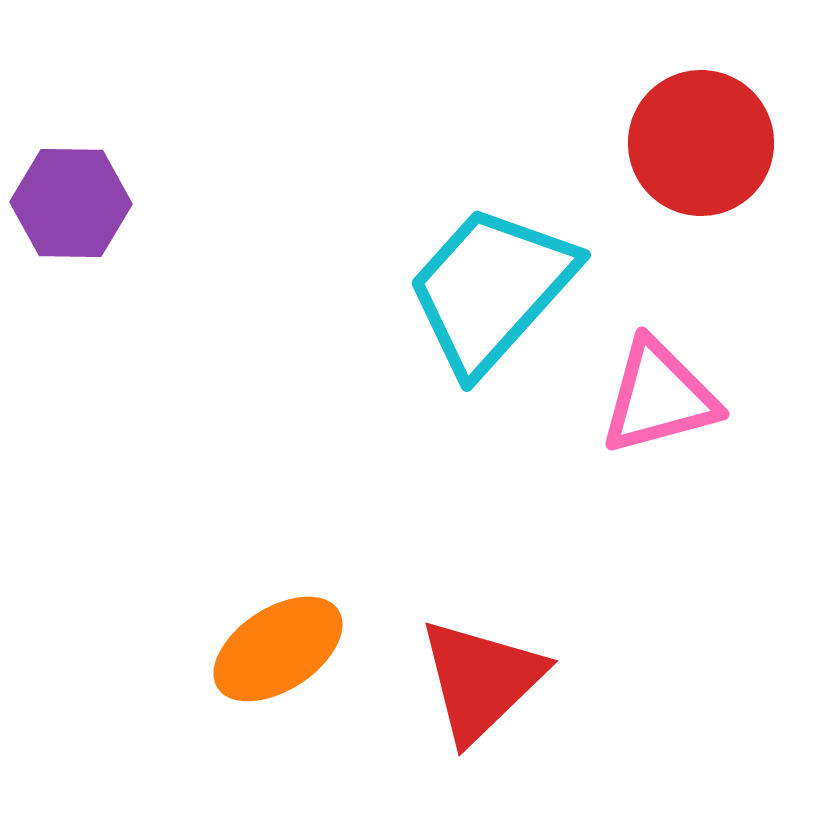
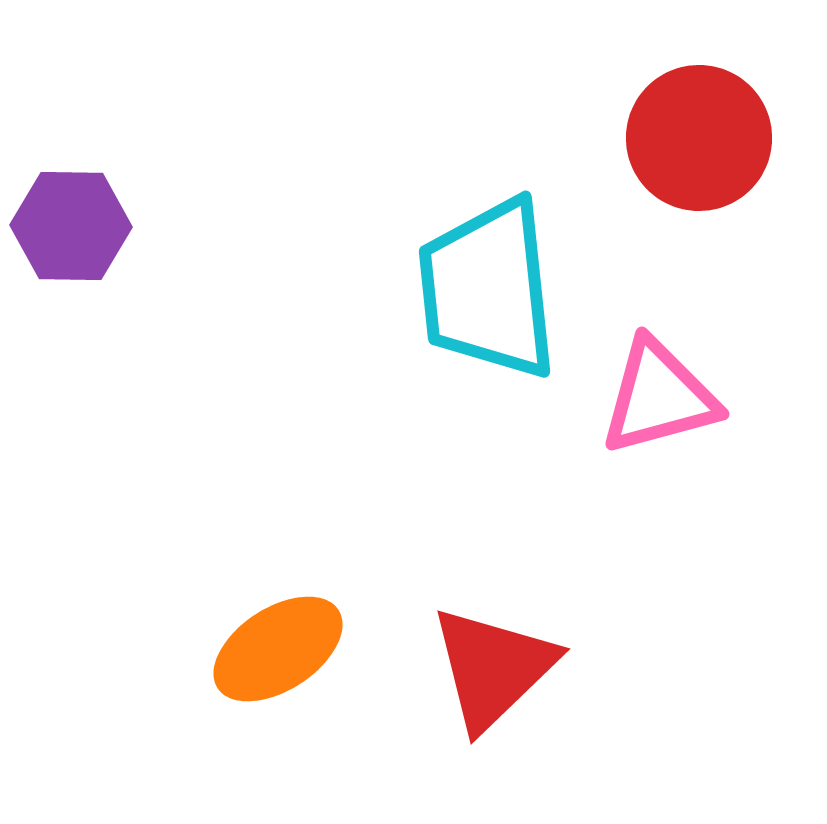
red circle: moved 2 px left, 5 px up
purple hexagon: moved 23 px down
cyan trapezoid: moved 3 px left; rotated 48 degrees counterclockwise
red triangle: moved 12 px right, 12 px up
